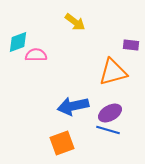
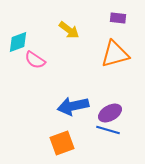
yellow arrow: moved 6 px left, 8 px down
purple rectangle: moved 13 px left, 27 px up
pink semicircle: moved 1 px left, 5 px down; rotated 145 degrees counterclockwise
orange triangle: moved 2 px right, 18 px up
